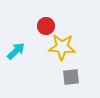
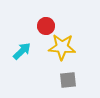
cyan arrow: moved 6 px right
gray square: moved 3 px left, 3 px down
